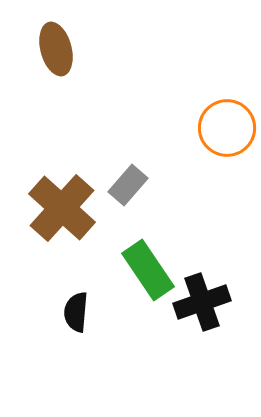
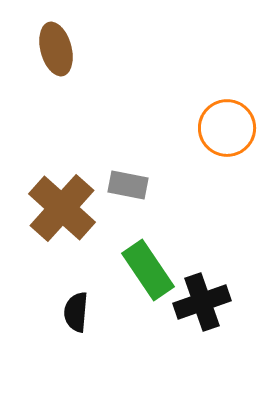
gray rectangle: rotated 60 degrees clockwise
